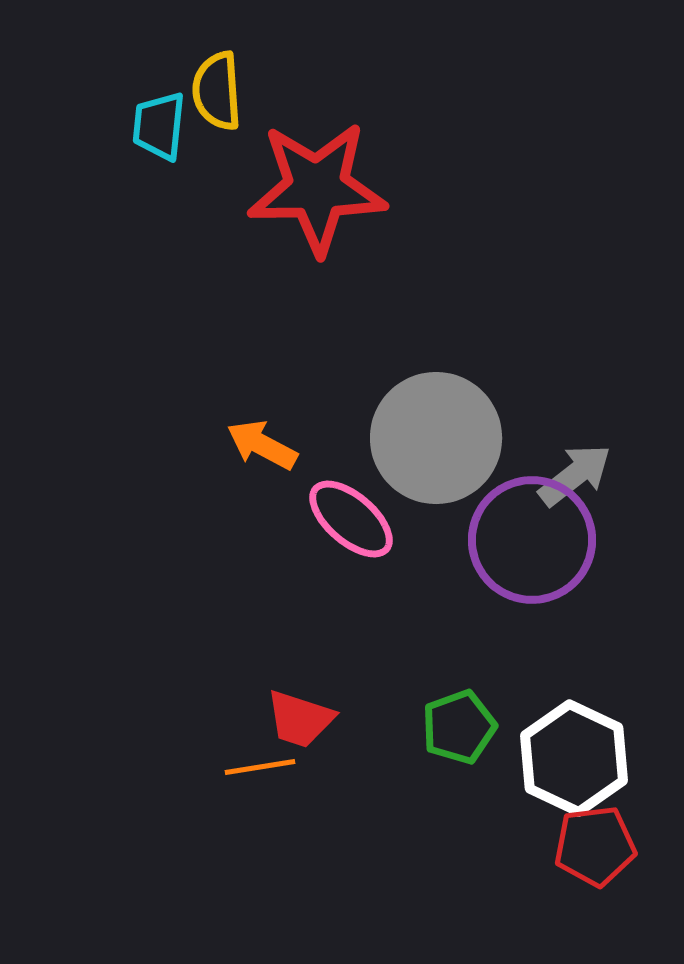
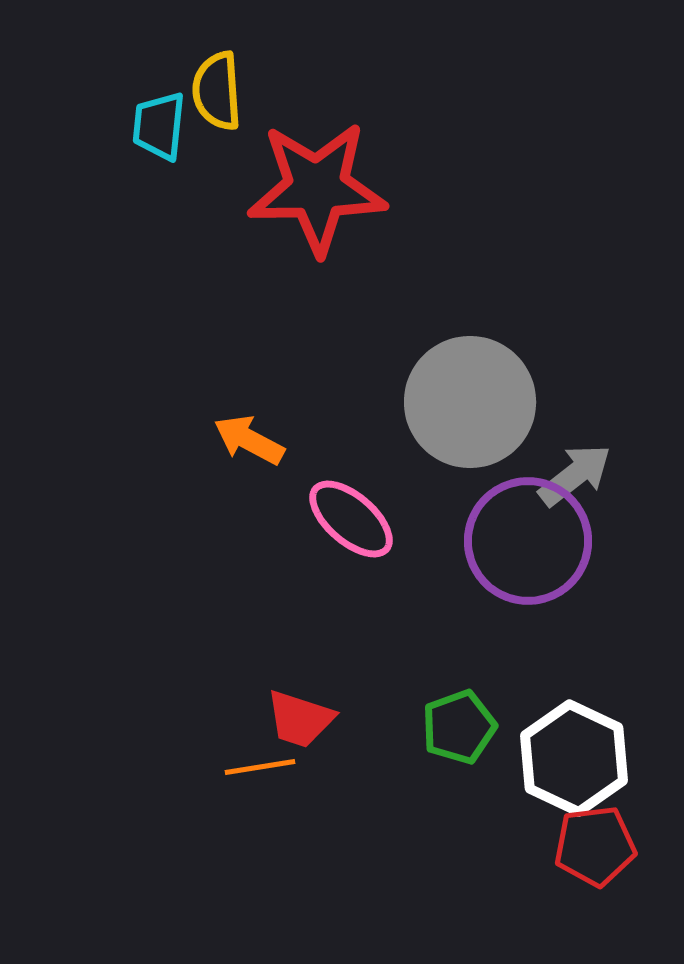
gray circle: moved 34 px right, 36 px up
orange arrow: moved 13 px left, 5 px up
purple circle: moved 4 px left, 1 px down
